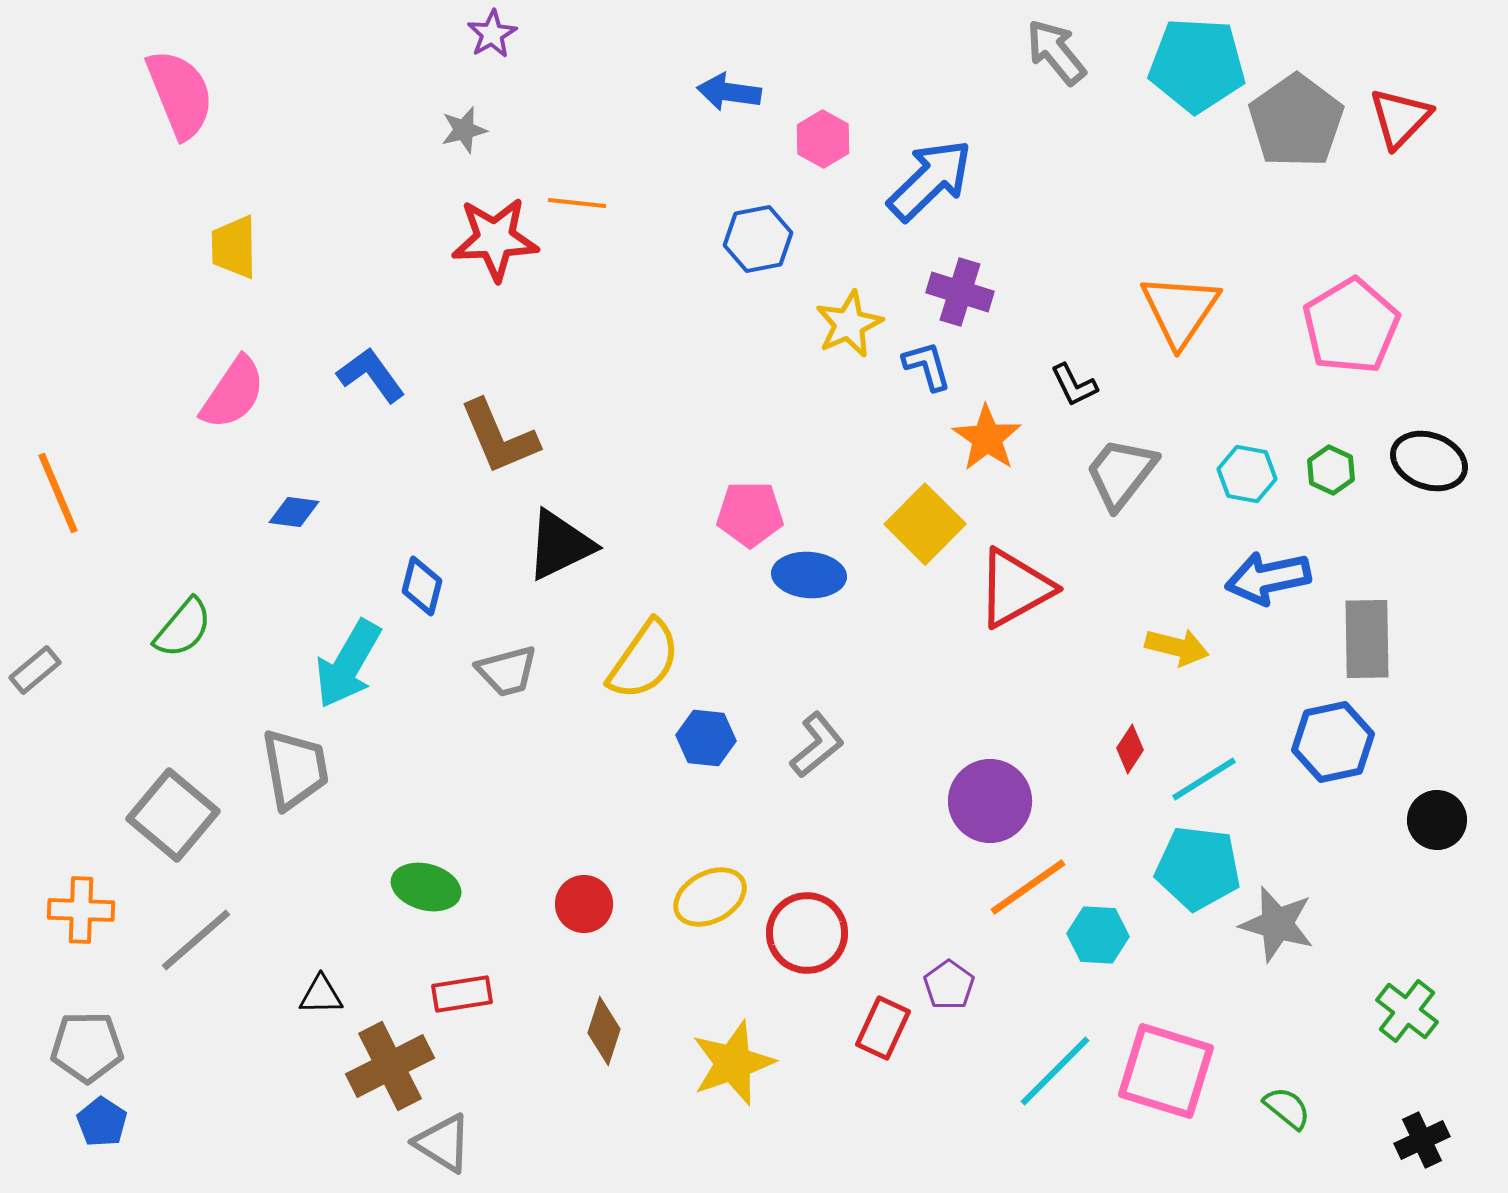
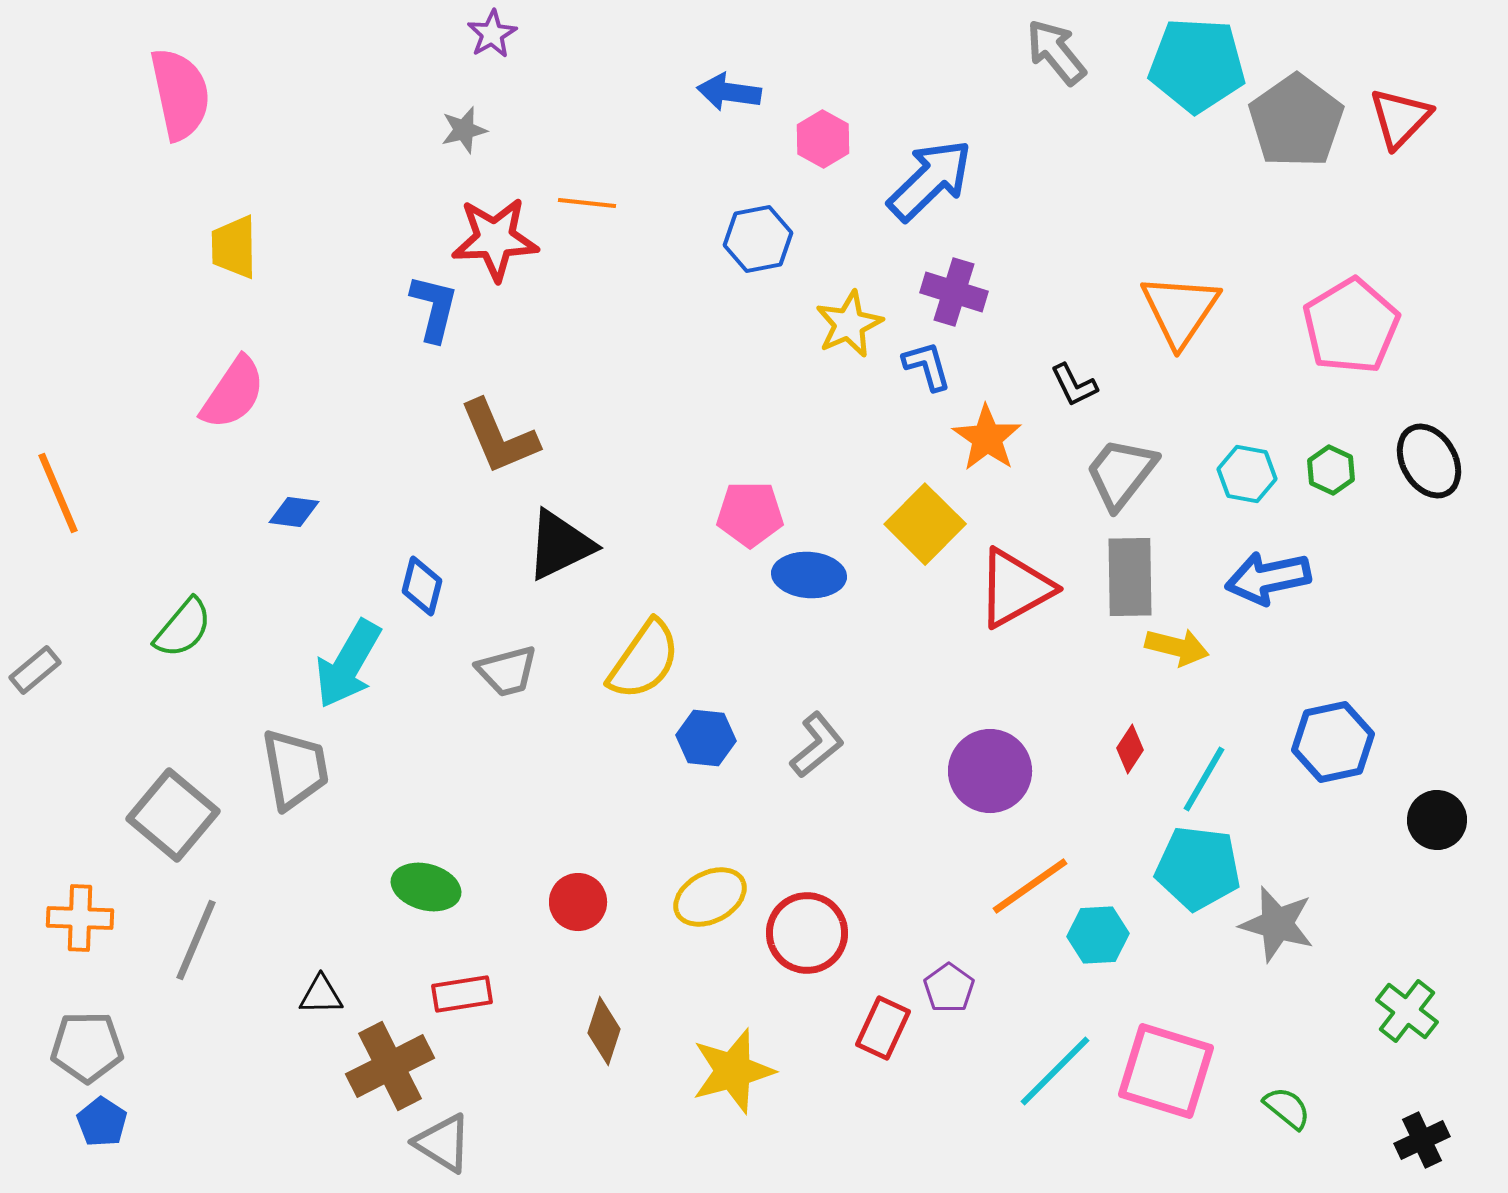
pink semicircle at (180, 94): rotated 10 degrees clockwise
orange line at (577, 203): moved 10 px right
purple cross at (960, 292): moved 6 px left
blue L-shape at (371, 375): moved 63 px right, 67 px up; rotated 50 degrees clockwise
black ellipse at (1429, 461): rotated 40 degrees clockwise
gray rectangle at (1367, 639): moved 237 px left, 62 px up
cyan line at (1204, 779): rotated 28 degrees counterclockwise
purple circle at (990, 801): moved 30 px up
orange line at (1028, 887): moved 2 px right, 1 px up
red circle at (584, 904): moved 6 px left, 2 px up
orange cross at (81, 910): moved 1 px left, 8 px down
cyan hexagon at (1098, 935): rotated 6 degrees counterclockwise
gray line at (196, 940): rotated 26 degrees counterclockwise
purple pentagon at (949, 985): moved 3 px down
yellow star at (733, 1063): moved 8 px down; rotated 4 degrees clockwise
